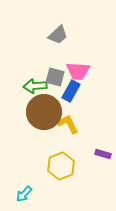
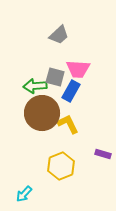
gray trapezoid: moved 1 px right
pink trapezoid: moved 2 px up
brown circle: moved 2 px left, 1 px down
